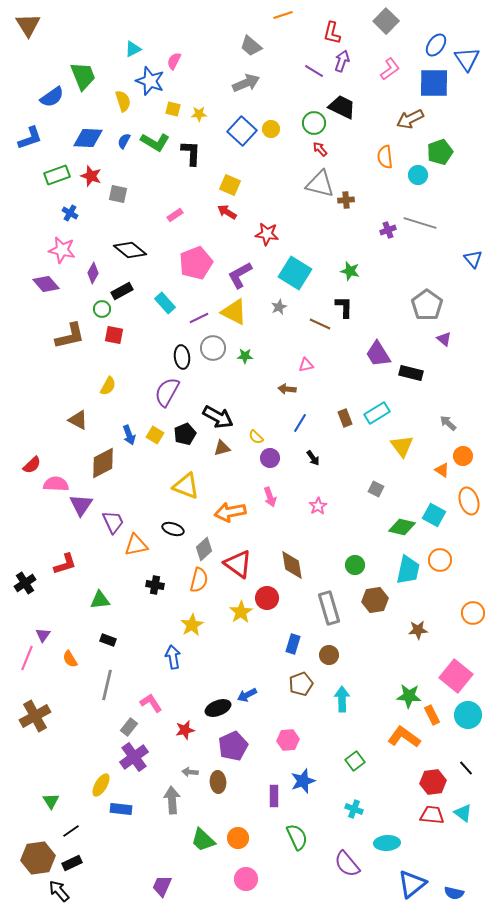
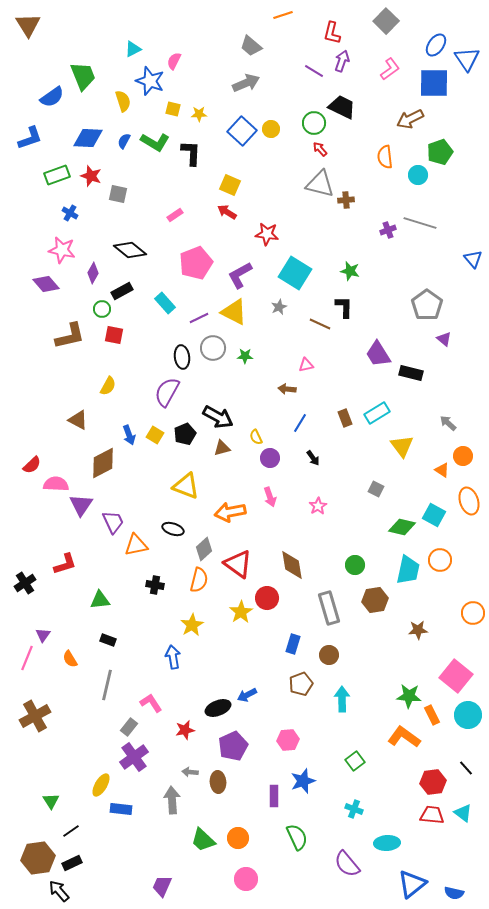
yellow semicircle at (256, 437): rotated 21 degrees clockwise
